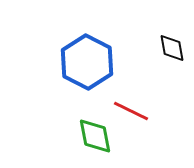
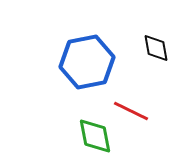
black diamond: moved 16 px left
blue hexagon: rotated 22 degrees clockwise
